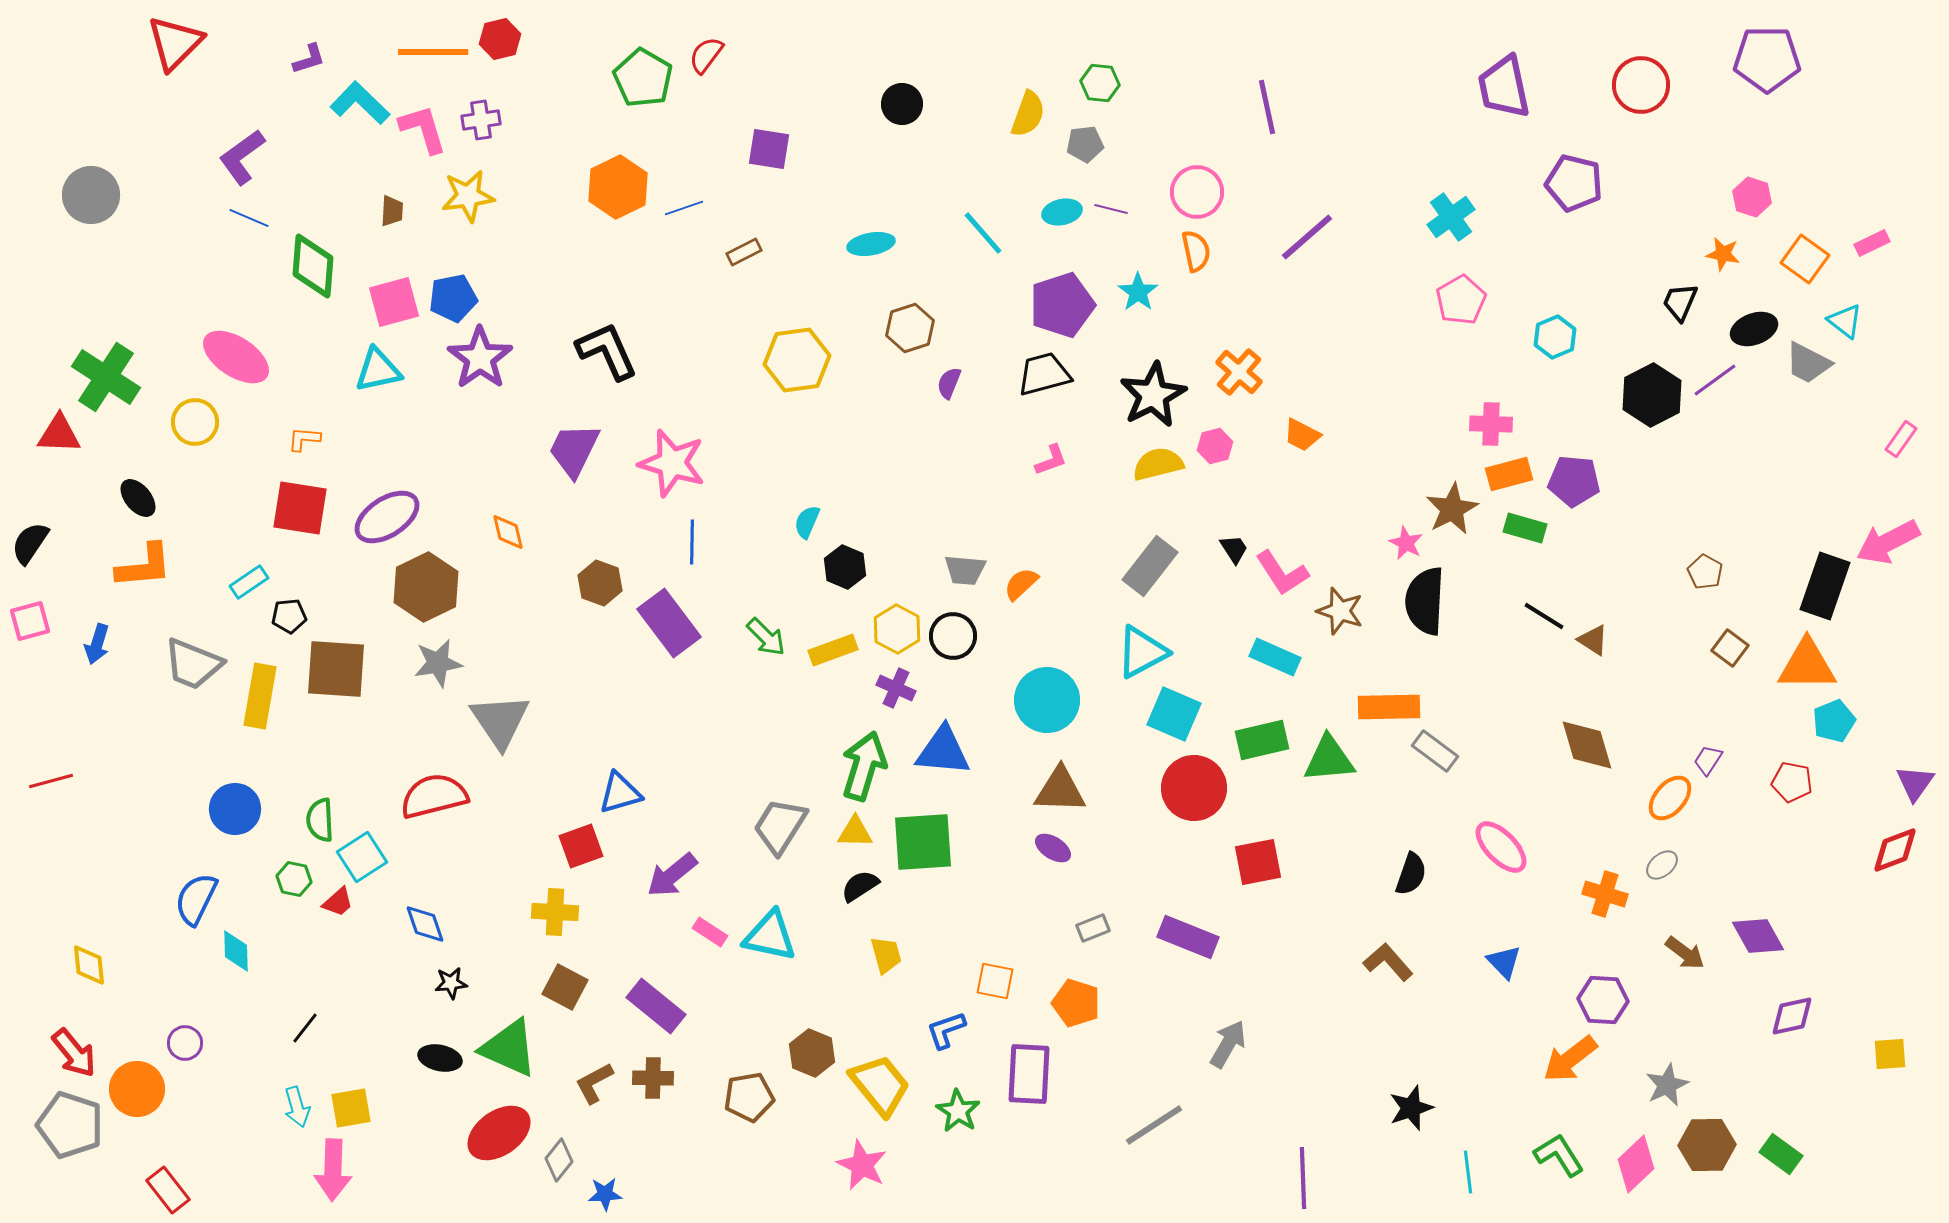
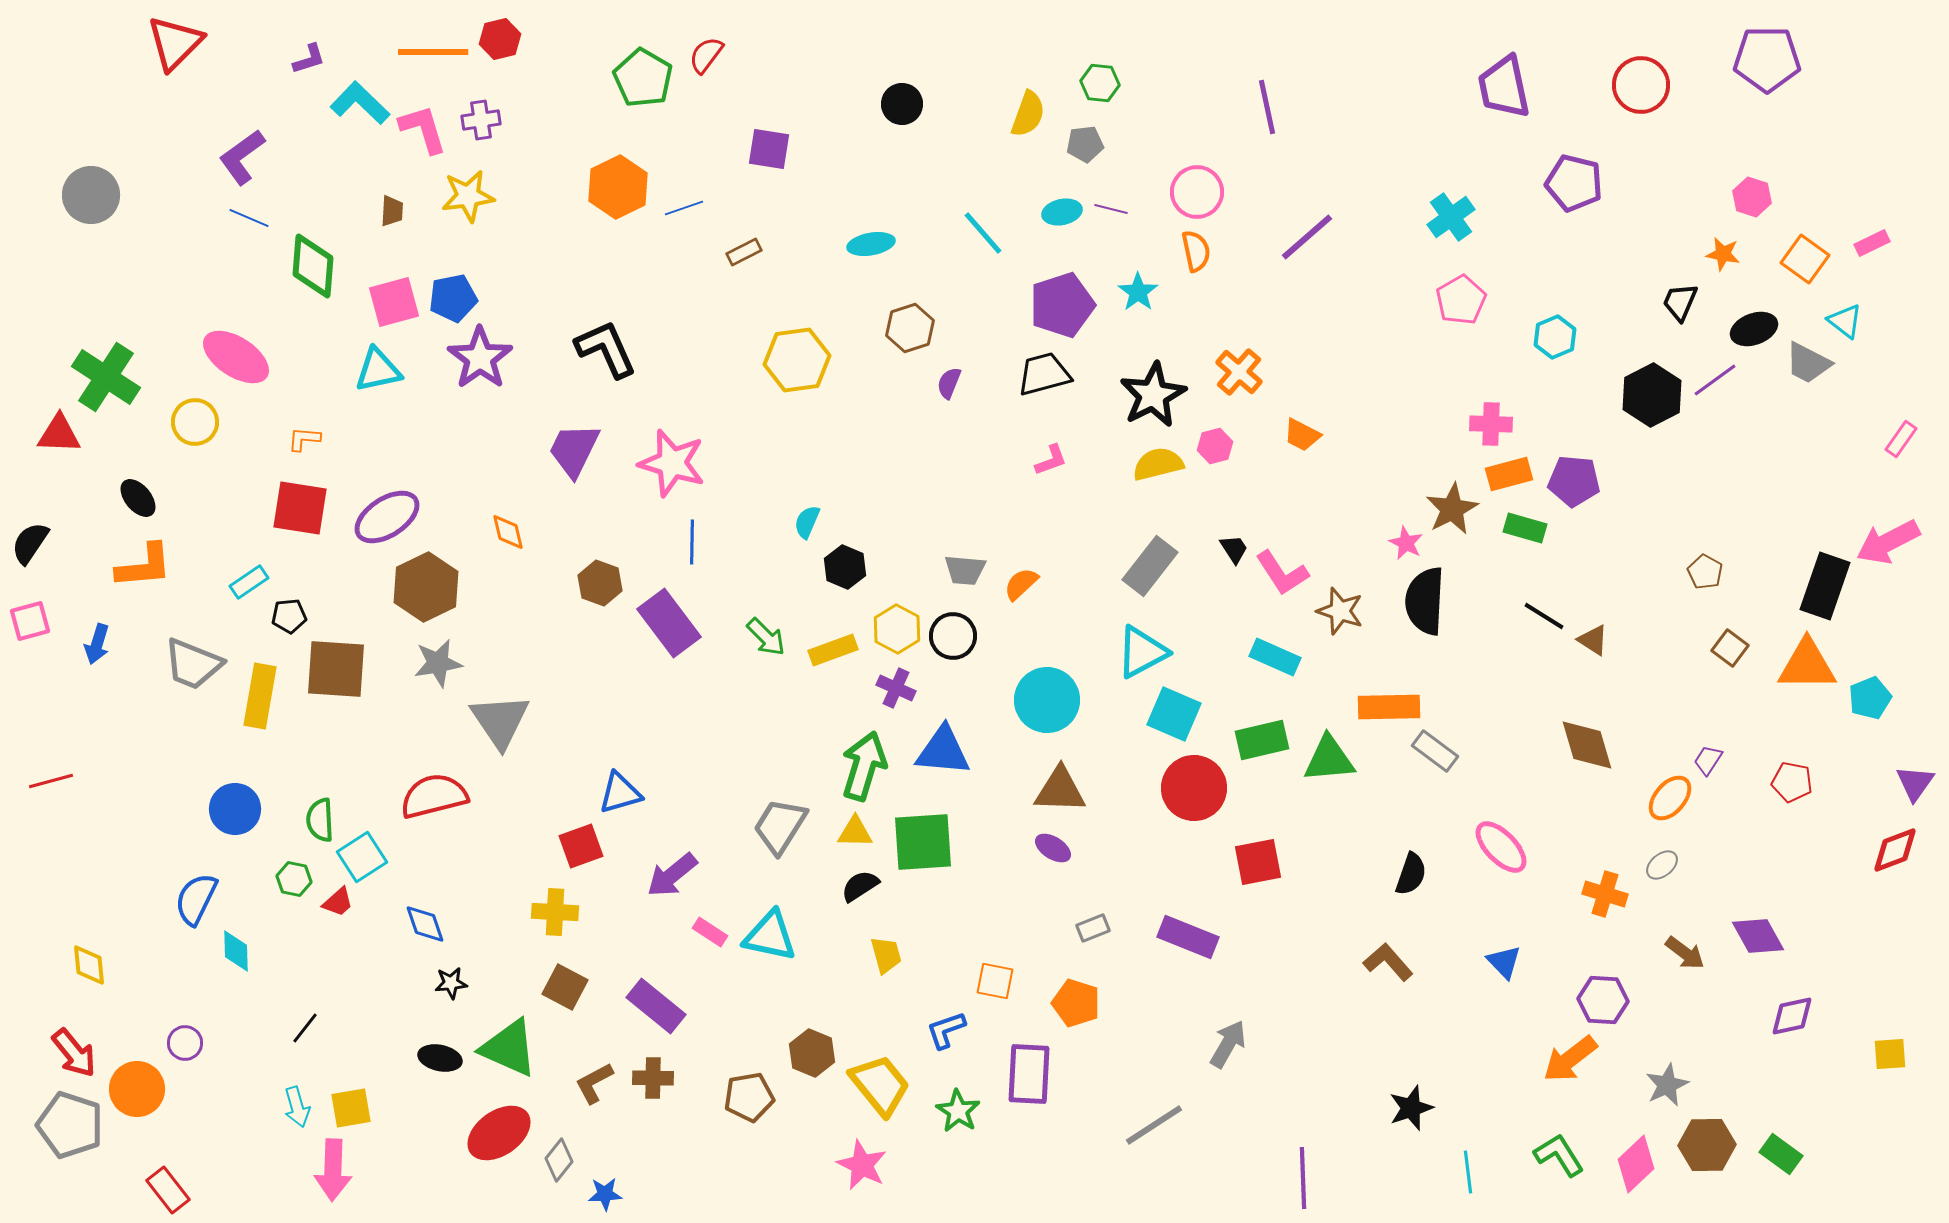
black L-shape at (607, 351): moved 1 px left, 2 px up
cyan pentagon at (1834, 721): moved 36 px right, 23 px up
